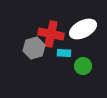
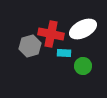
gray hexagon: moved 4 px left, 2 px up
